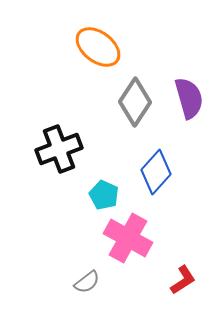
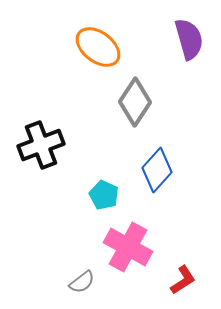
purple semicircle: moved 59 px up
black cross: moved 18 px left, 4 px up
blue diamond: moved 1 px right, 2 px up
pink cross: moved 9 px down
gray semicircle: moved 5 px left
